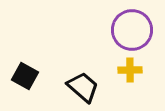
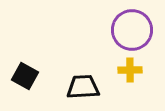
black trapezoid: rotated 44 degrees counterclockwise
